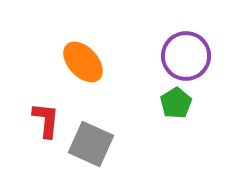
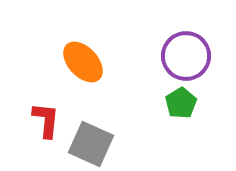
green pentagon: moved 5 px right
